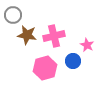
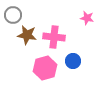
pink cross: moved 1 px down; rotated 20 degrees clockwise
pink star: moved 27 px up; rotated 16 degrees counterclockwise
